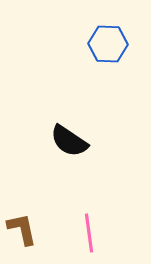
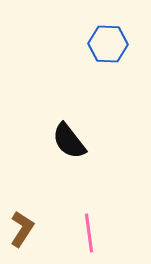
black semicircle: rotated 18 degrees clockwise
brown L-shape: rotated 45 degrees clockwise
